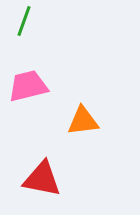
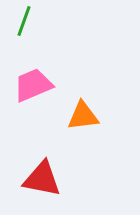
pink trapezoid: moved 5 px right, 1 px up; rotated 9 degrees counterclockwise
orange triangle: moved 5 px up
